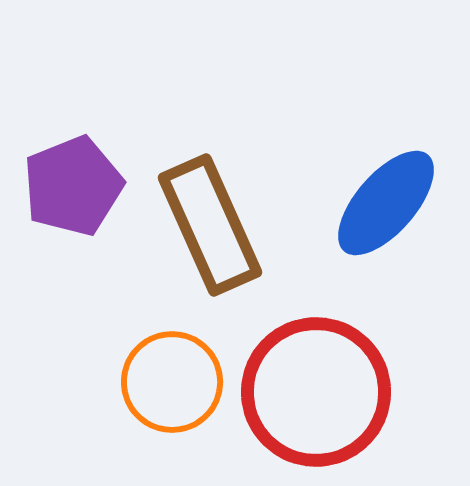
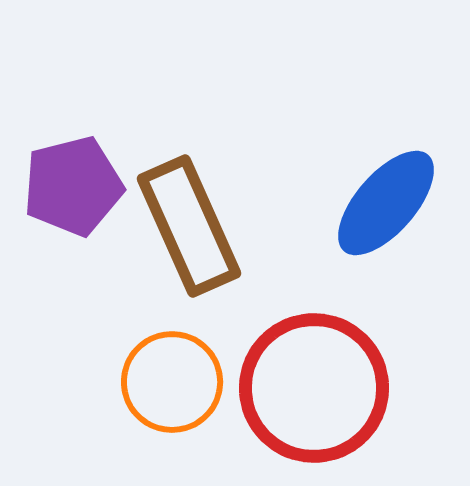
purple pentagon: rotated 8 degrees clockwise
brown rectangle: moved 21 px left, 1 px down
red circle: moved 2 px left, 4 px up
